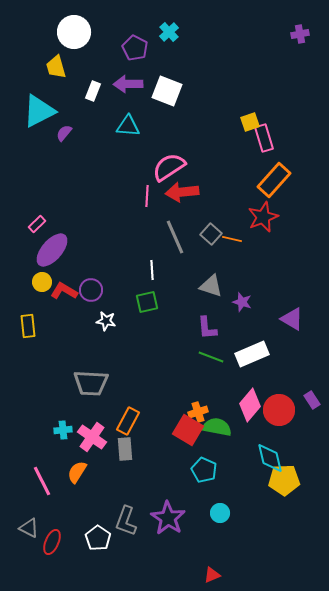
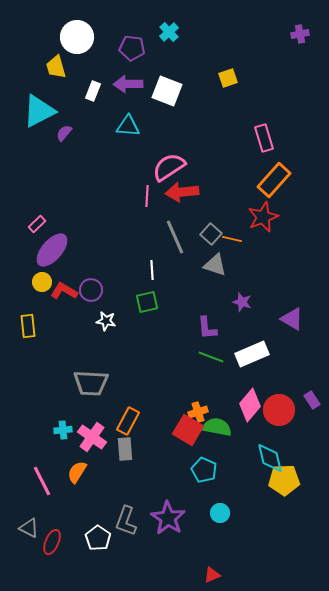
white circle at (74, 32): moved 3 px right, 5 px down
purple pentagon at (135, 48): moved 3 px left; rotated 20 degrees counterclockwise
yellow square at (250, 122): moved 22 px left, 44 px up
gray triangle at (211, 286): moved 4 px right, 21 px up
